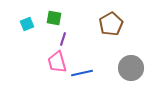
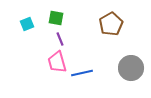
green square: moved 2 px right
purple line: moved 3 px left; rotated 40 degrees counterclockwise
